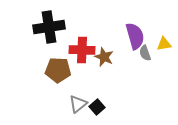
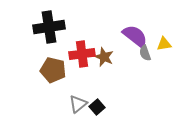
purple semicircle: rotated 36 degrees counterclockwise
red cross: moved 4 px down; rotated 10 degrees counterclockwise
brown pentagon: moved 5 px left; rotated 10 degrees clockwise
